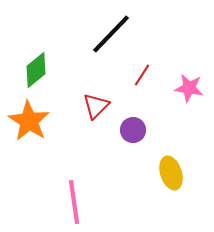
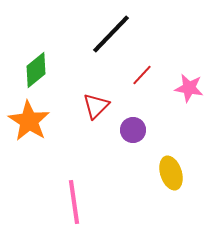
red line: rotated 10 degrees clockwise
